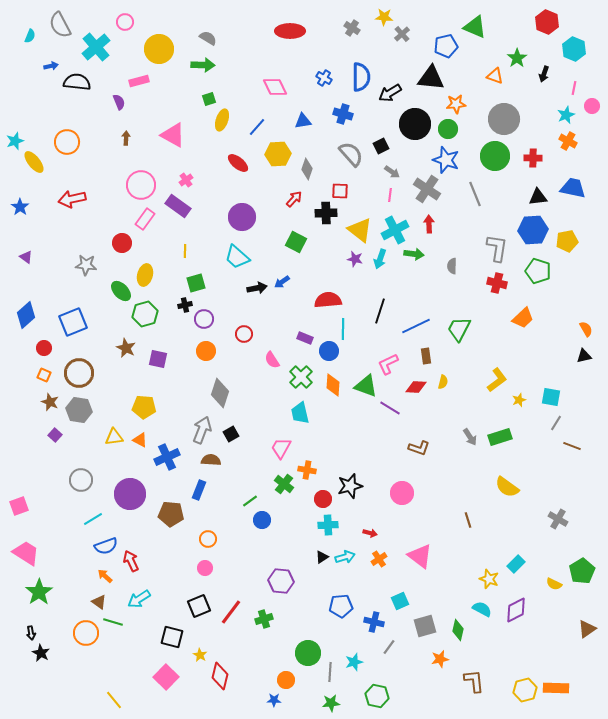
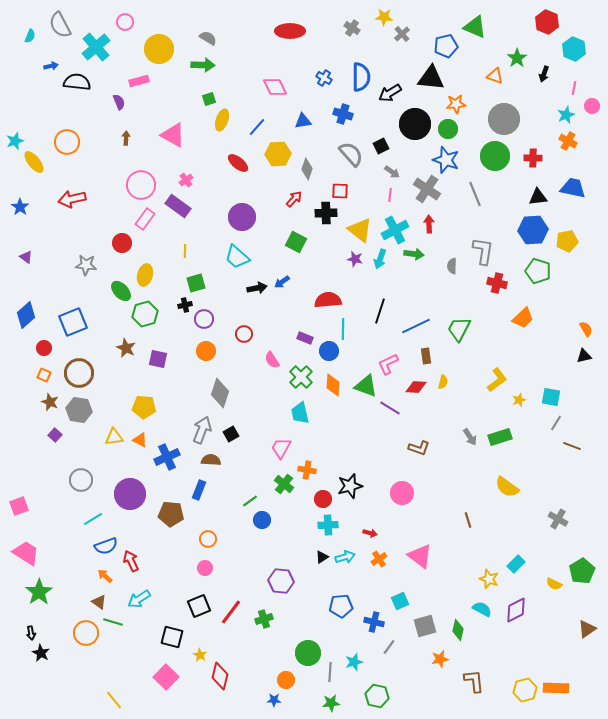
gray L-shape at (497, 248): moved 14 px left, 3 px down
